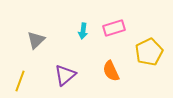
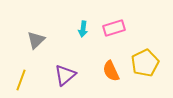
cyan arrow: moved 2 px up
yellow pentagon: moved 4 px left, 11 px down
yellow line: moved 1 px right, 1 px up
